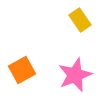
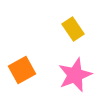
yellow rectangle: moved 7 px left, 9 px down
